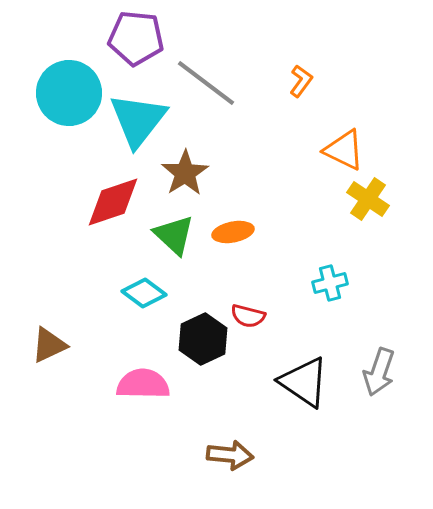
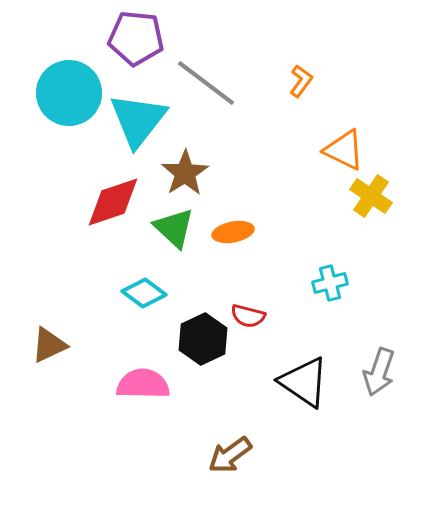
yellow cross: moved 3 px right, 3 px up
green triangle: moved 7 px up
brown arrow: rotated 138 degrees clockwise
